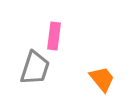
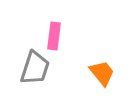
orange trapezoid: moved 6 px up
